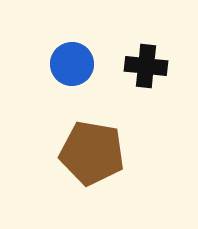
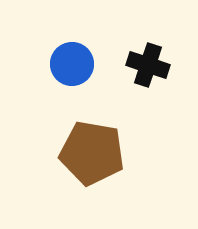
black cross: moved 2 px right, 1 px up; rotated 12 degrees clockwise
